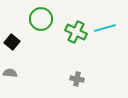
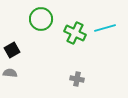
green cross: moved 1 px left, 1 px down
black square: moved 8 px down; rotated 21 degrees clockwise
